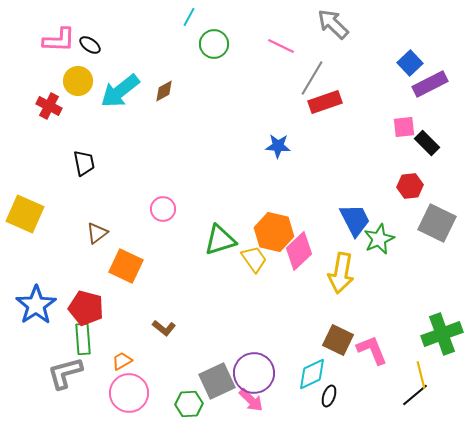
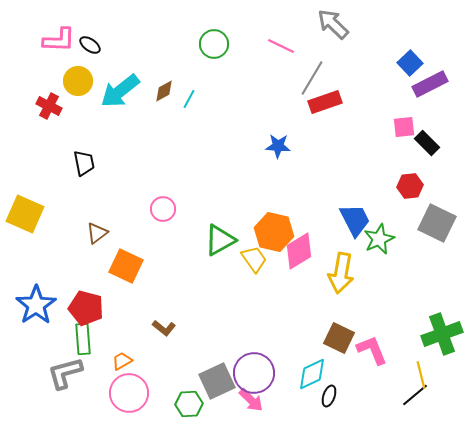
cyan line at (189, 17): moved 82 px down
green triangle at (220, 240): rotated 12 degrees counterclockwise
pink diamond at (299, 251): rotated 12 degrees clockwise
brown square at (338, 340): moved 1 px right, 2 px up
